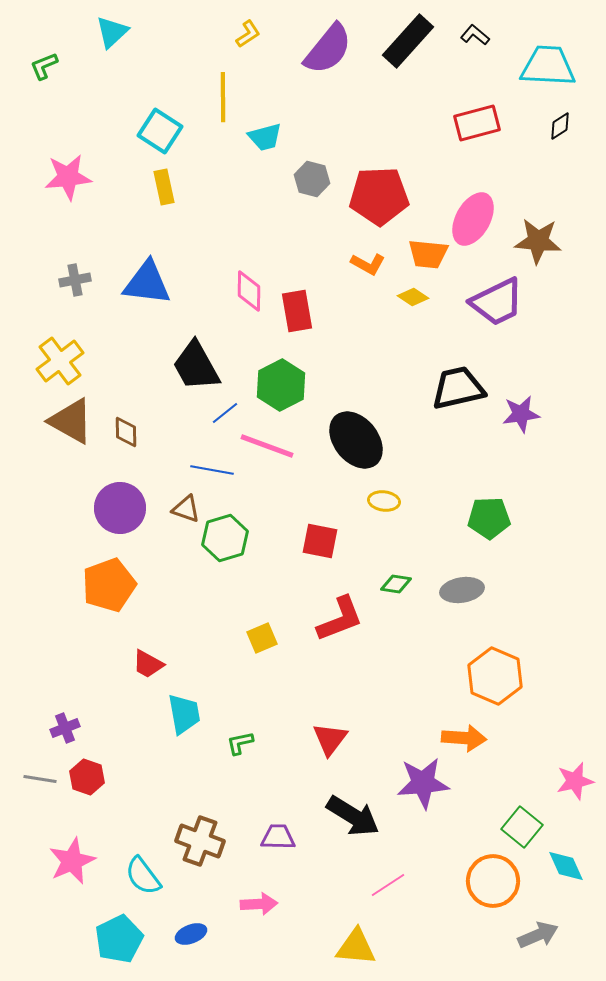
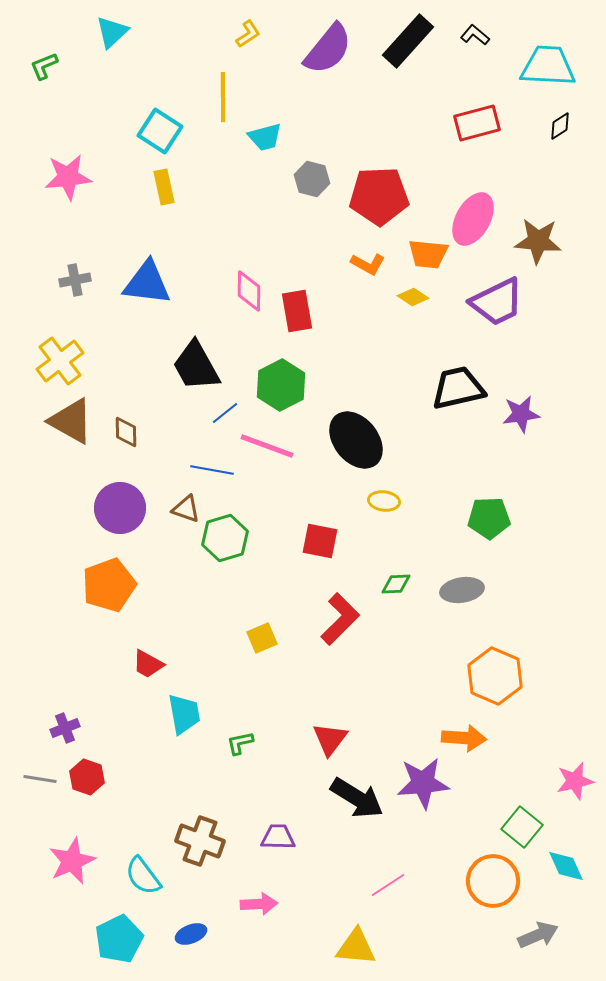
green diamond at (396, 584): rotated 12 degrees counterclockwise
red L-shape at (340, 619): rotated 24 degrees counterclockwise
black arrow at (353, 816): moved 4 px right, 18 px up
